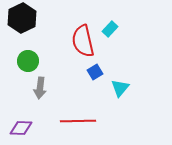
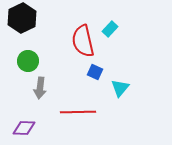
blue square: rotated 35 degrees counterclockwise
red line: moved 9 px up
purple diamond: moved 3 px right
